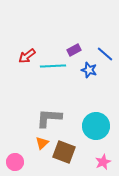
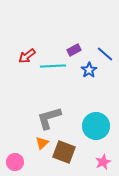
blue star: rotated 21 degrees clockwise
gray L-shape: rotated 20 degrees counterclockwise
